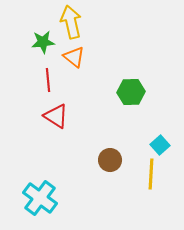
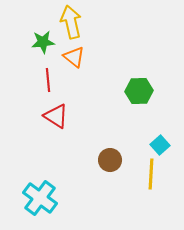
green hexagon: moved 8 px right, 1 px up
